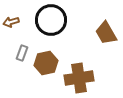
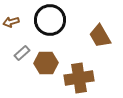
black circle: moved 1 px left
brown trapezoid: moved 6 px left, 3 px down
gray rectangle: rotated 28 degrees clockwise
brown hexagon: rotated 10 degrees clockwise
